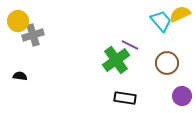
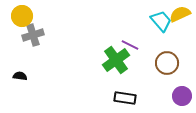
yellow circle: moved 4 px right, 5 px up
